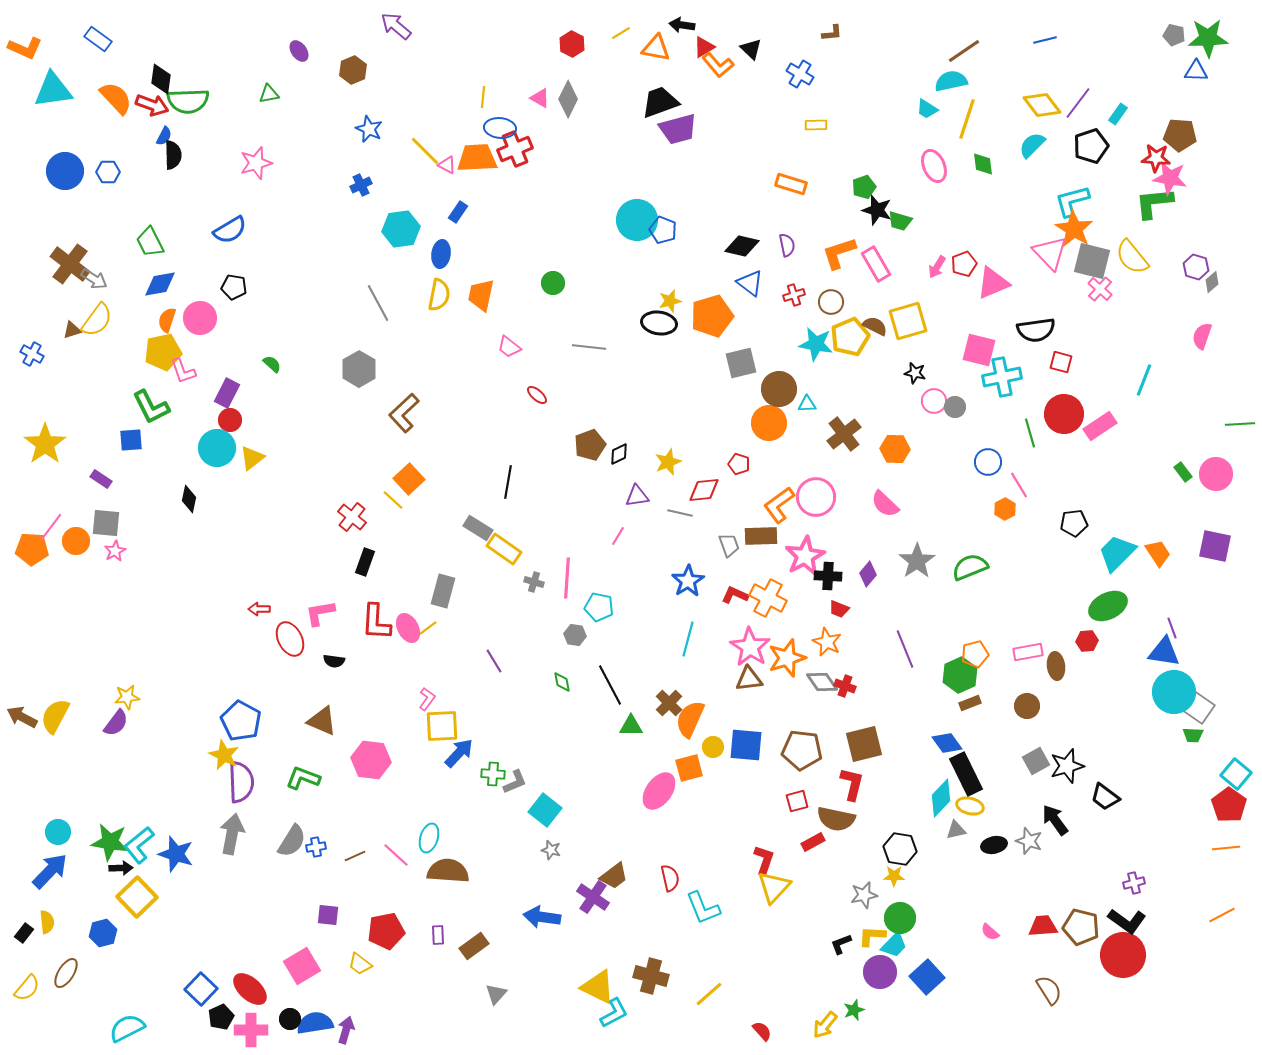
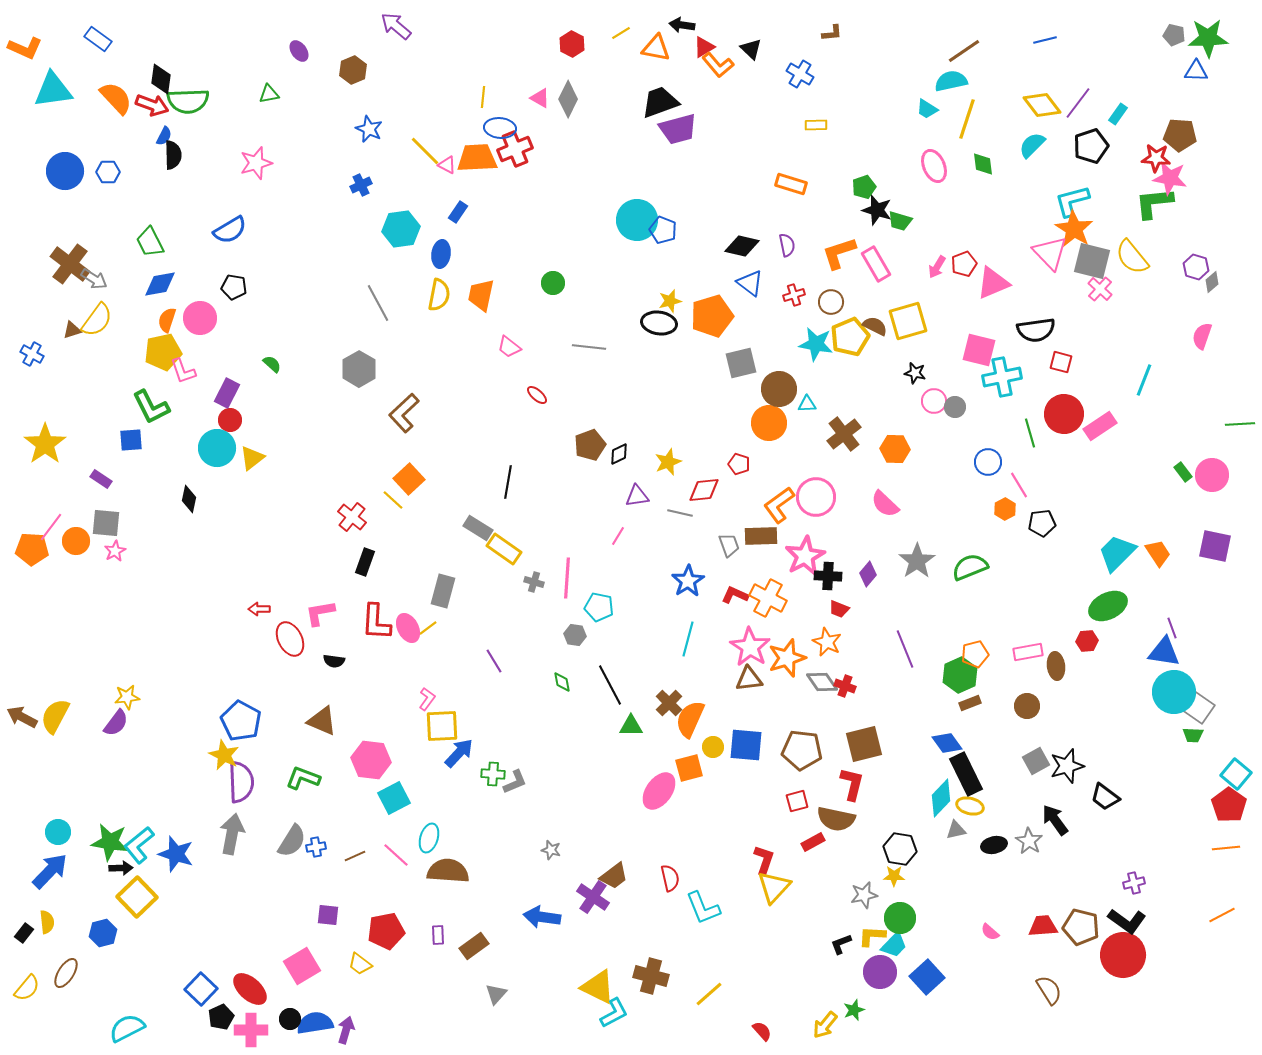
pink circle at (1216, 474): moved 4 px left, 1 px down
black pentagon at (1074, 523): moved 32 px left
cyan square at (545, 810): moved 151 px left, 12 px up; rotated 24 degrees clockwise
gray star at (1029, 841): rotated 12 degrees clockwise
